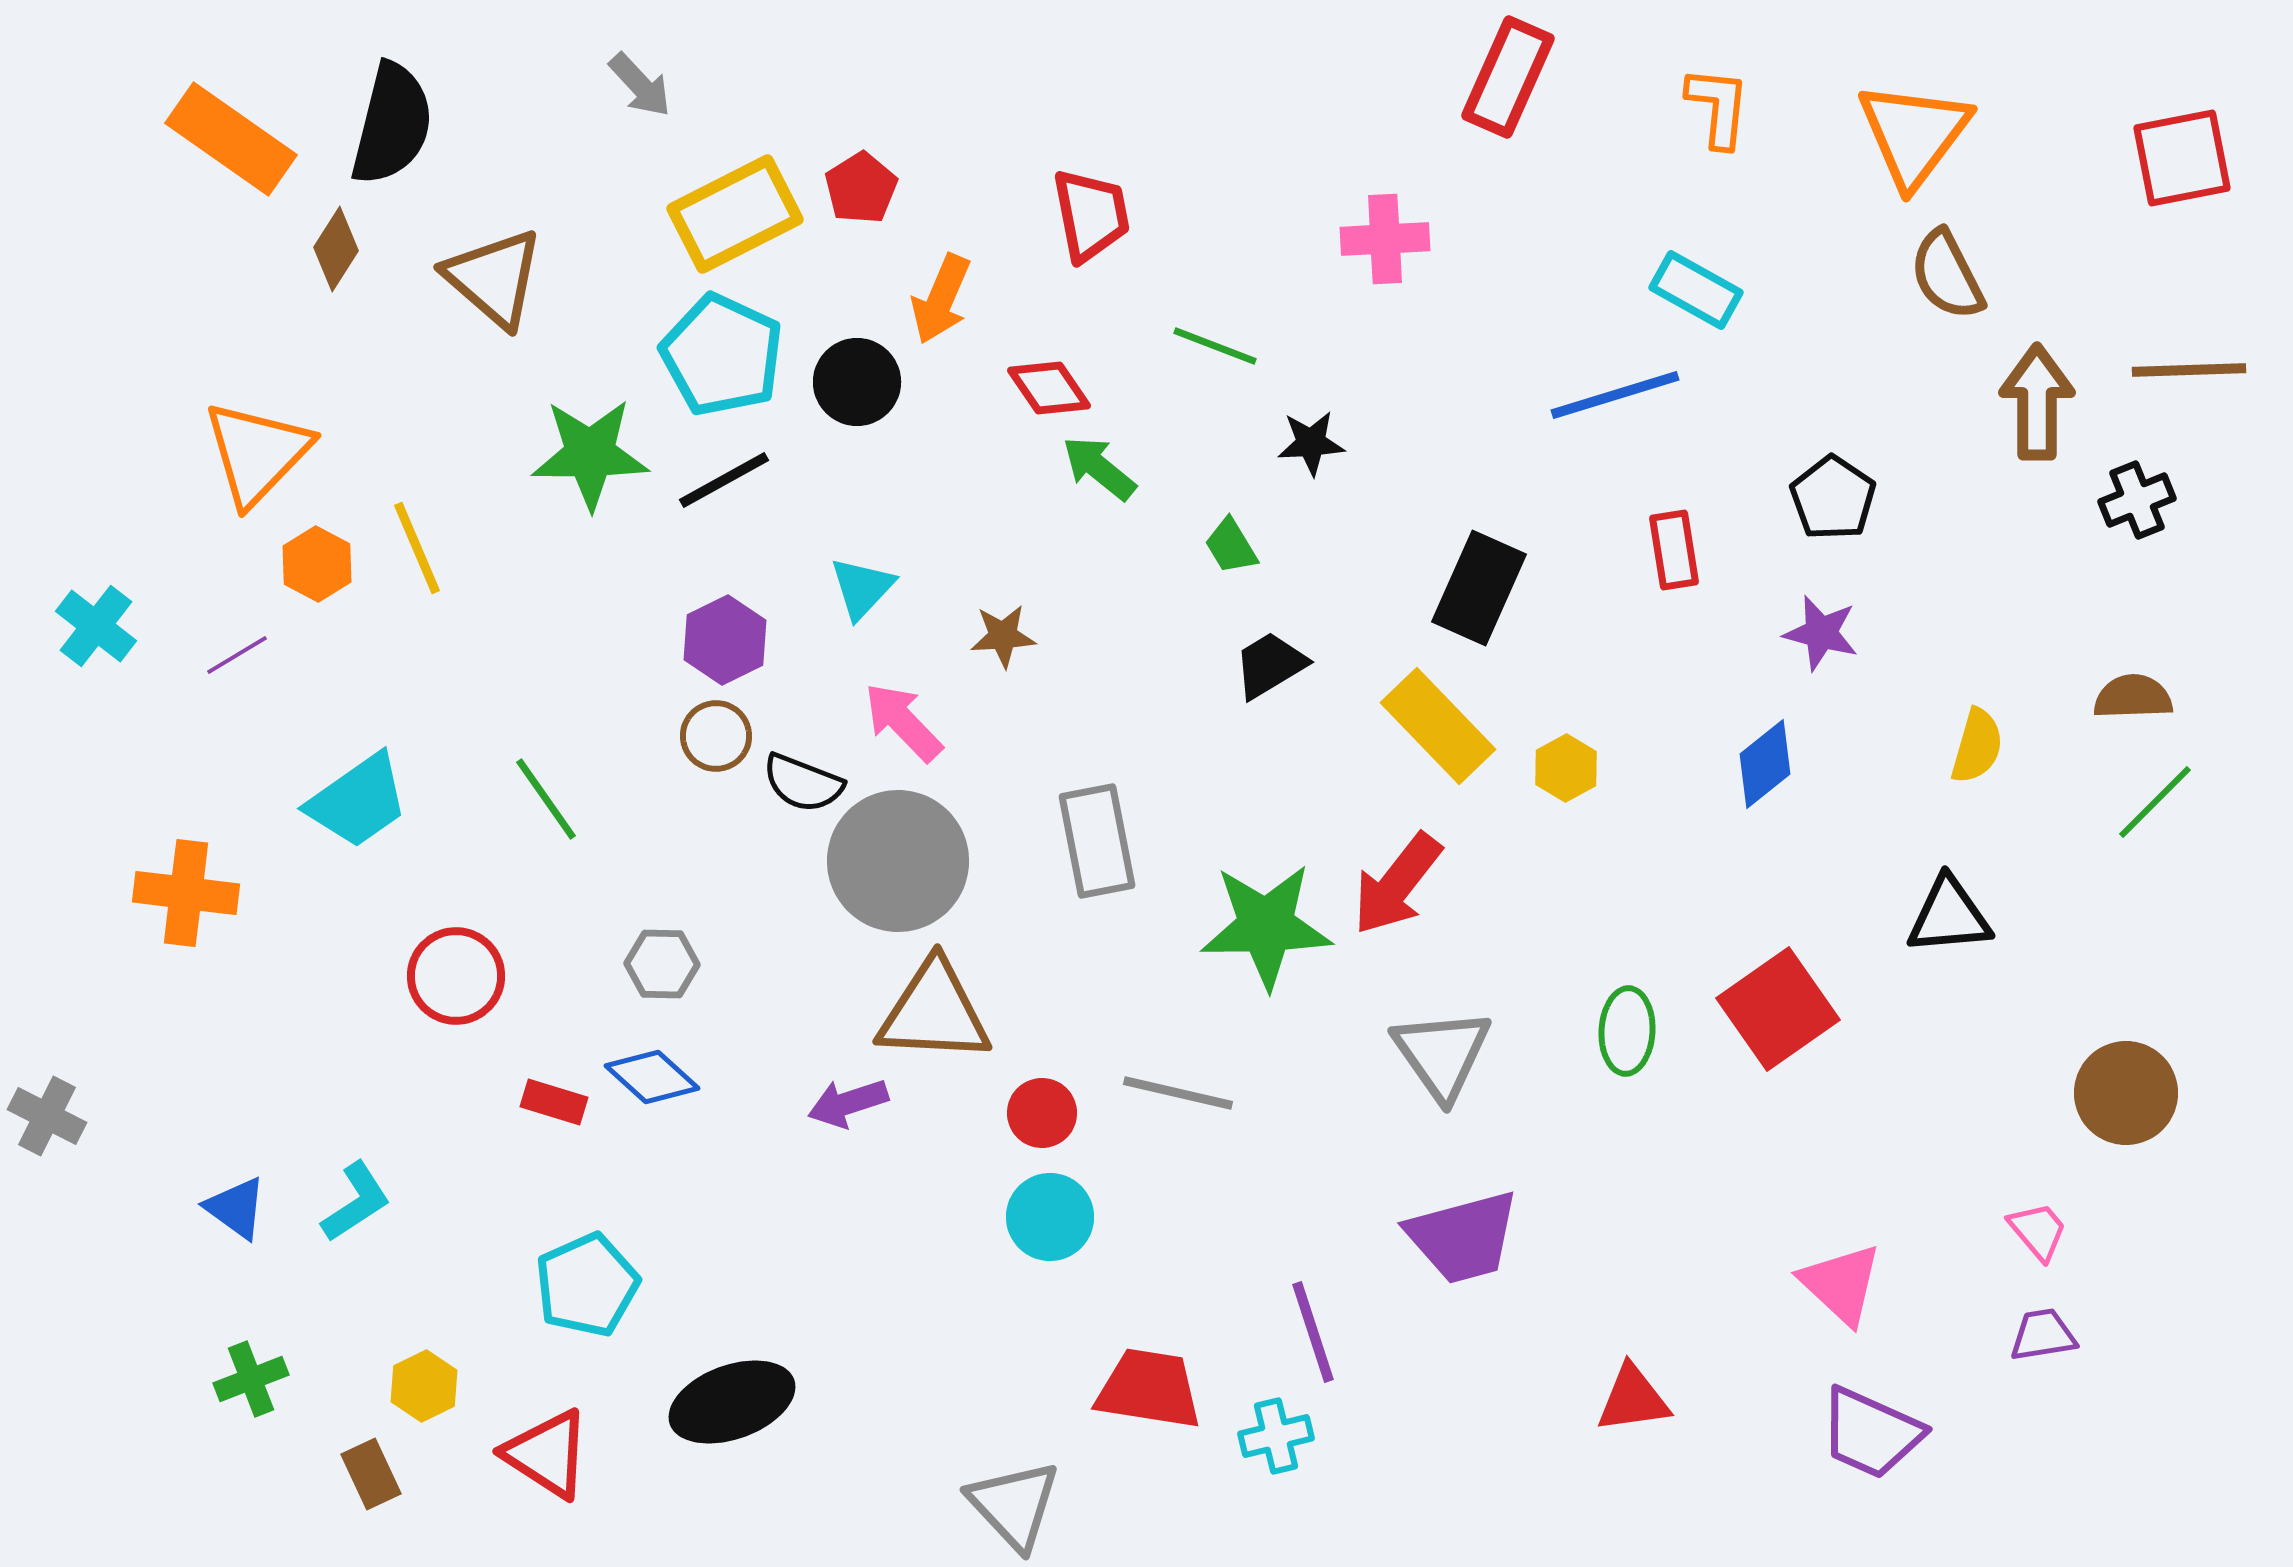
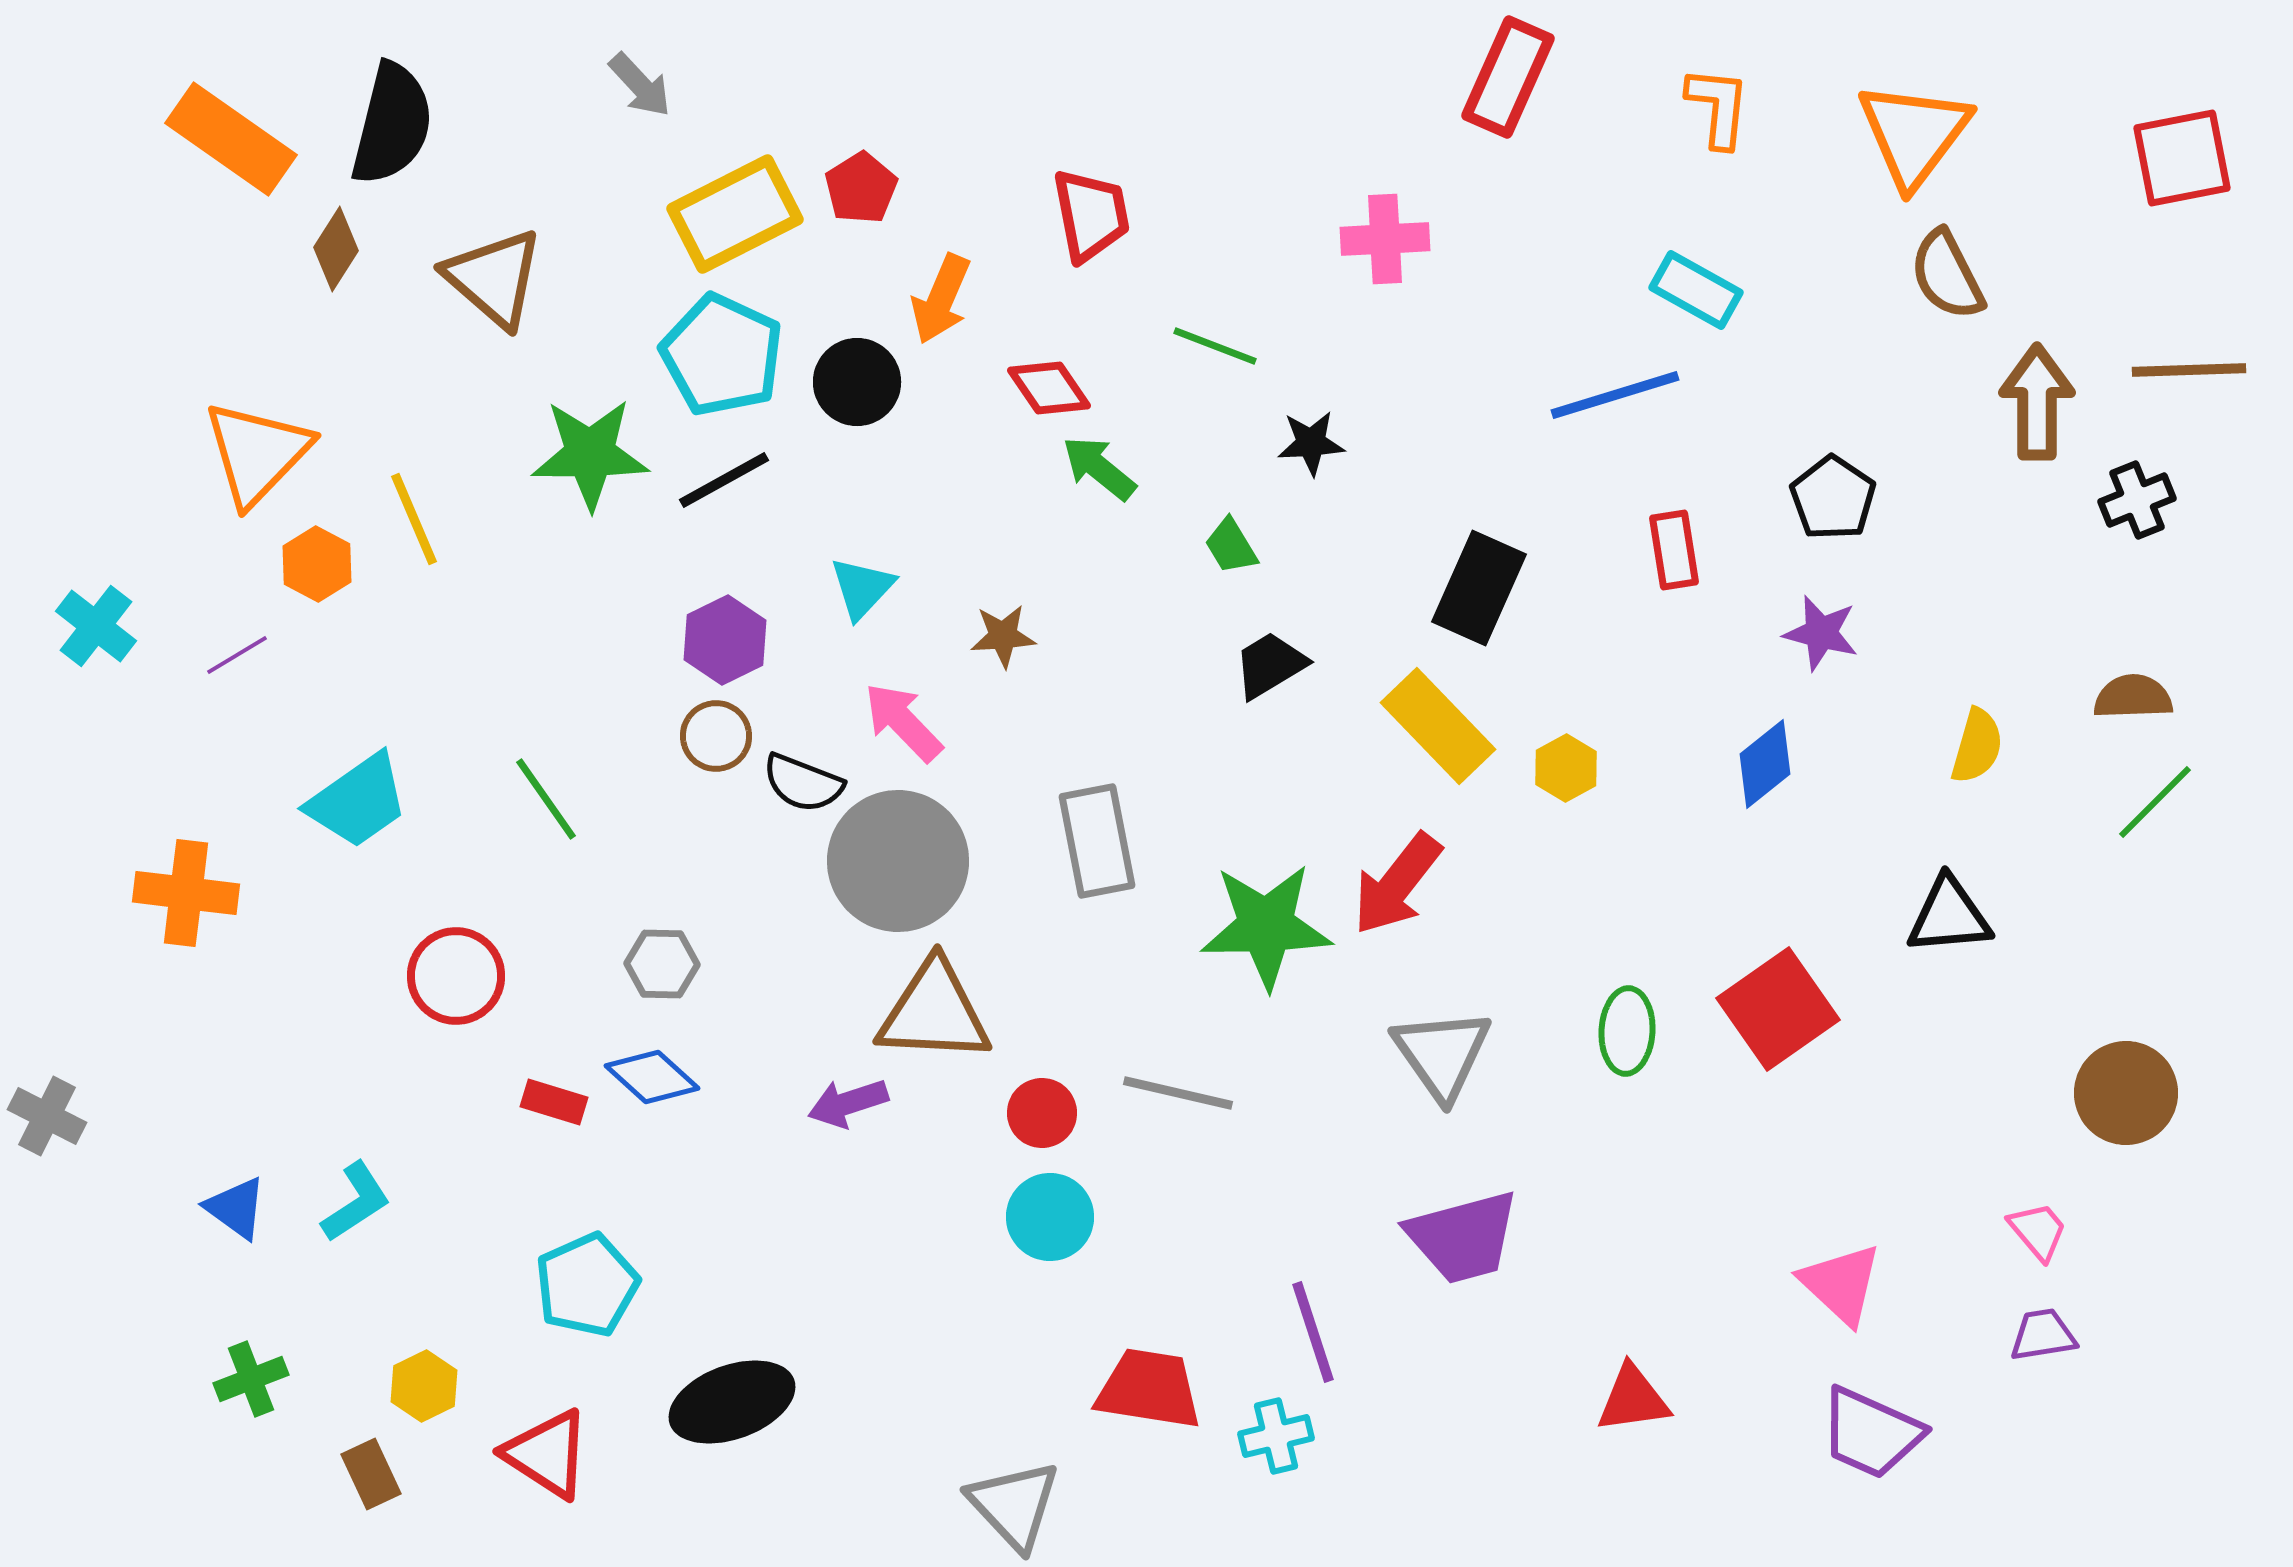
yellow line at (417, 548): moved 3 px left, 29 px up
